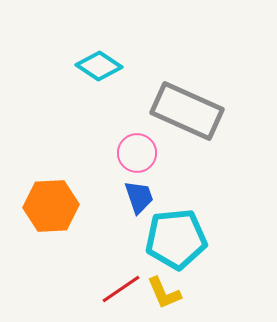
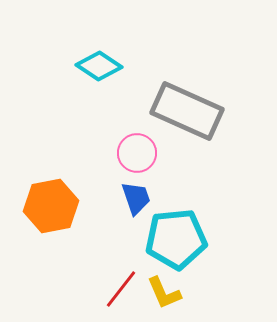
blue trapezoid: moved 3 px left, 1 px down
orange hexagon: rotated 8 degrees counterclockwise
red line: rotated 18 degrees counterclockwise
